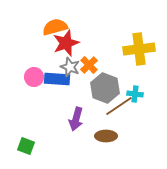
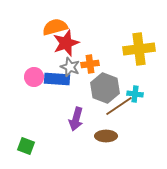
orange cross: moved 1 px right, 1 px up; rotated 36 degrees clockwise
